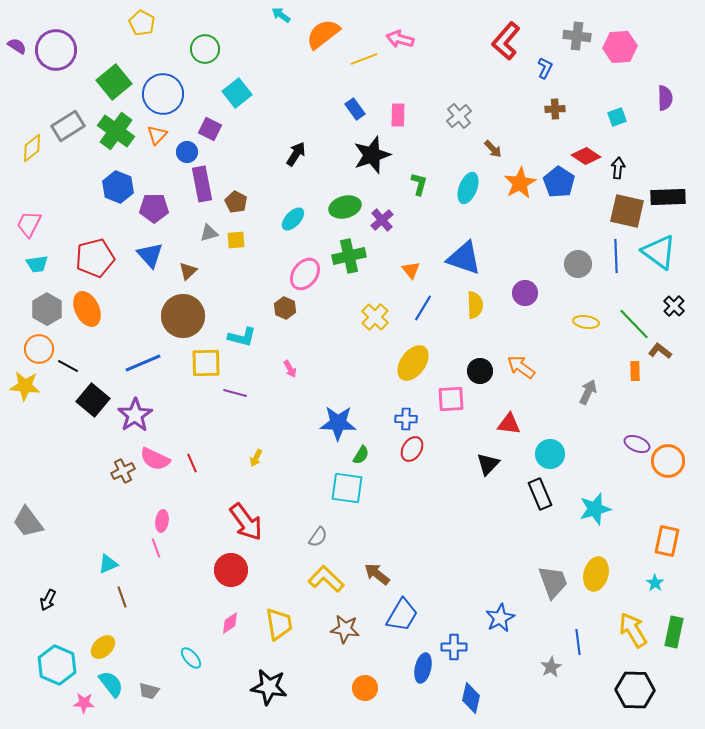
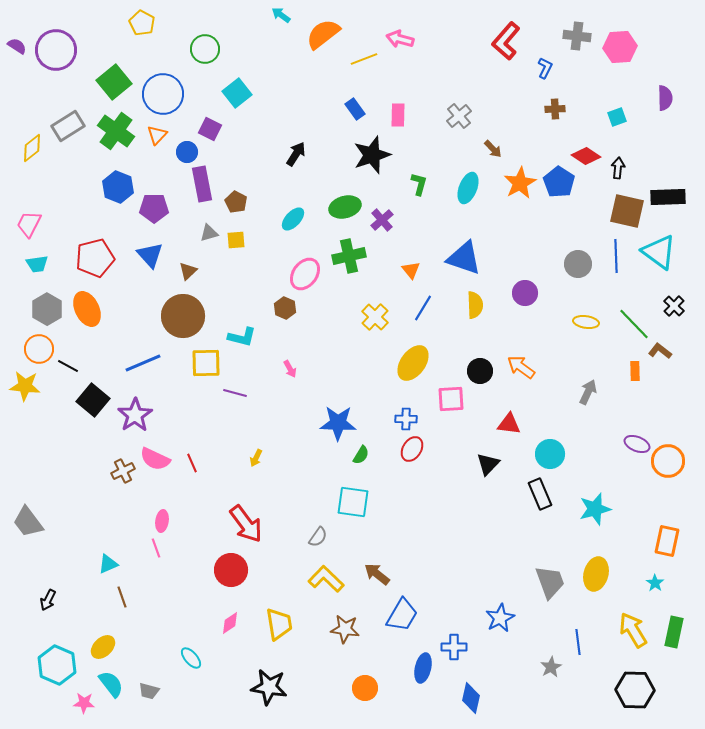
cyan square at (347, 488): moved 6 px right, 14 px down
red arrow at (246, 522): moved 2 px down
gray trapezoid at (553, 582): moved 3 px left
